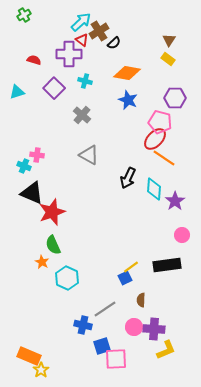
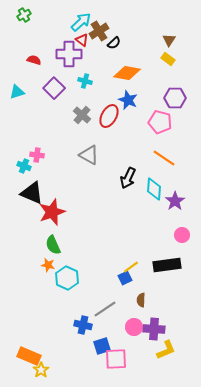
red ellipse at (155, 139): moved 46 px left, 23 px up; rotated 15 degrees counterclockwise
orange star at (42, 262): moved 6 px right, 3 px down; rotated 16 degrees counterclockwise
